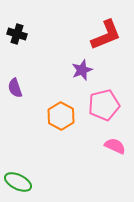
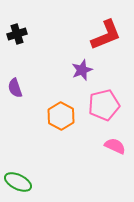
black cross: rotated 36 degrees counterclockwise
